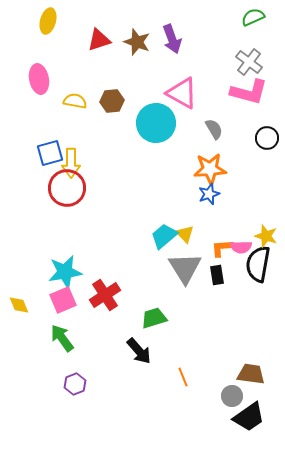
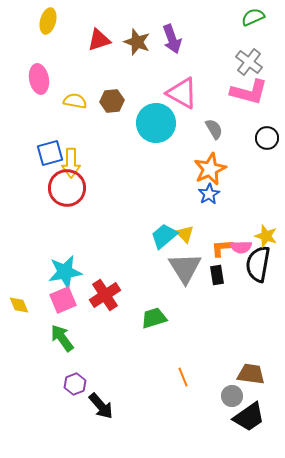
orange star: rotated 20 degrees counterclockwise
blue star: rotated 10 degrees counterclockwise
black arrow: moved 38 px left, 55 px down
